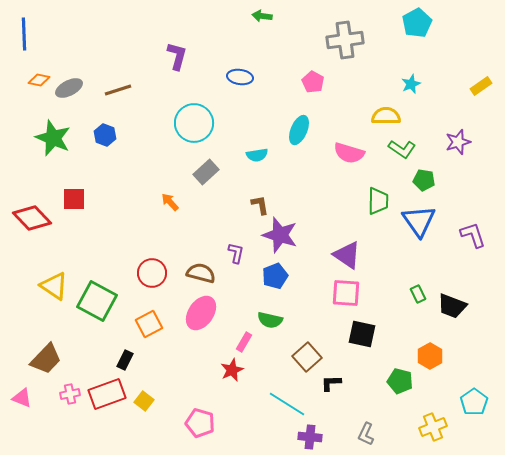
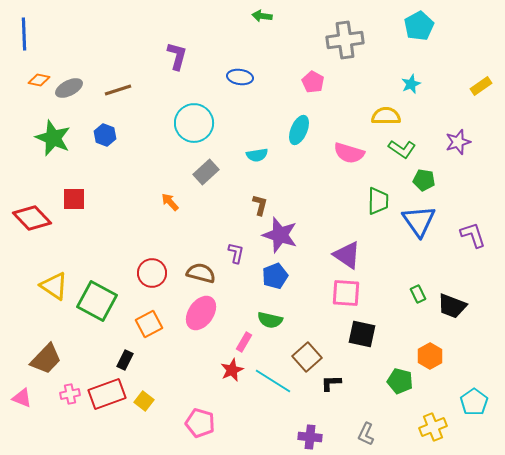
cyan pentagon at (417, 23): moved 2 px right, 3 px down
brown L-shape at (260, 205): rotated 25 degrees clockwise
cyan line at (287, 404): moved 14 px left, 23 px up
